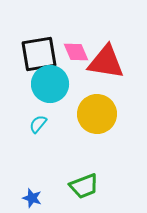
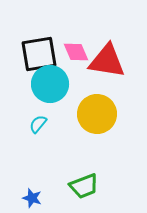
red triangle: moved 1 px right, 1 px up
